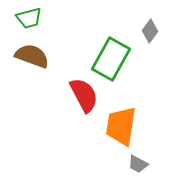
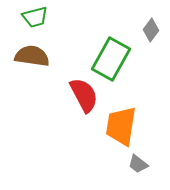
green trapezoid: moved 6 px right, 1 px up
gray diamond: moved 1 px right, 1 px up
brown semicircle: rotated 12 degrees counterclockwise
gray trapezoid: rotated 10 degrees clockwise
